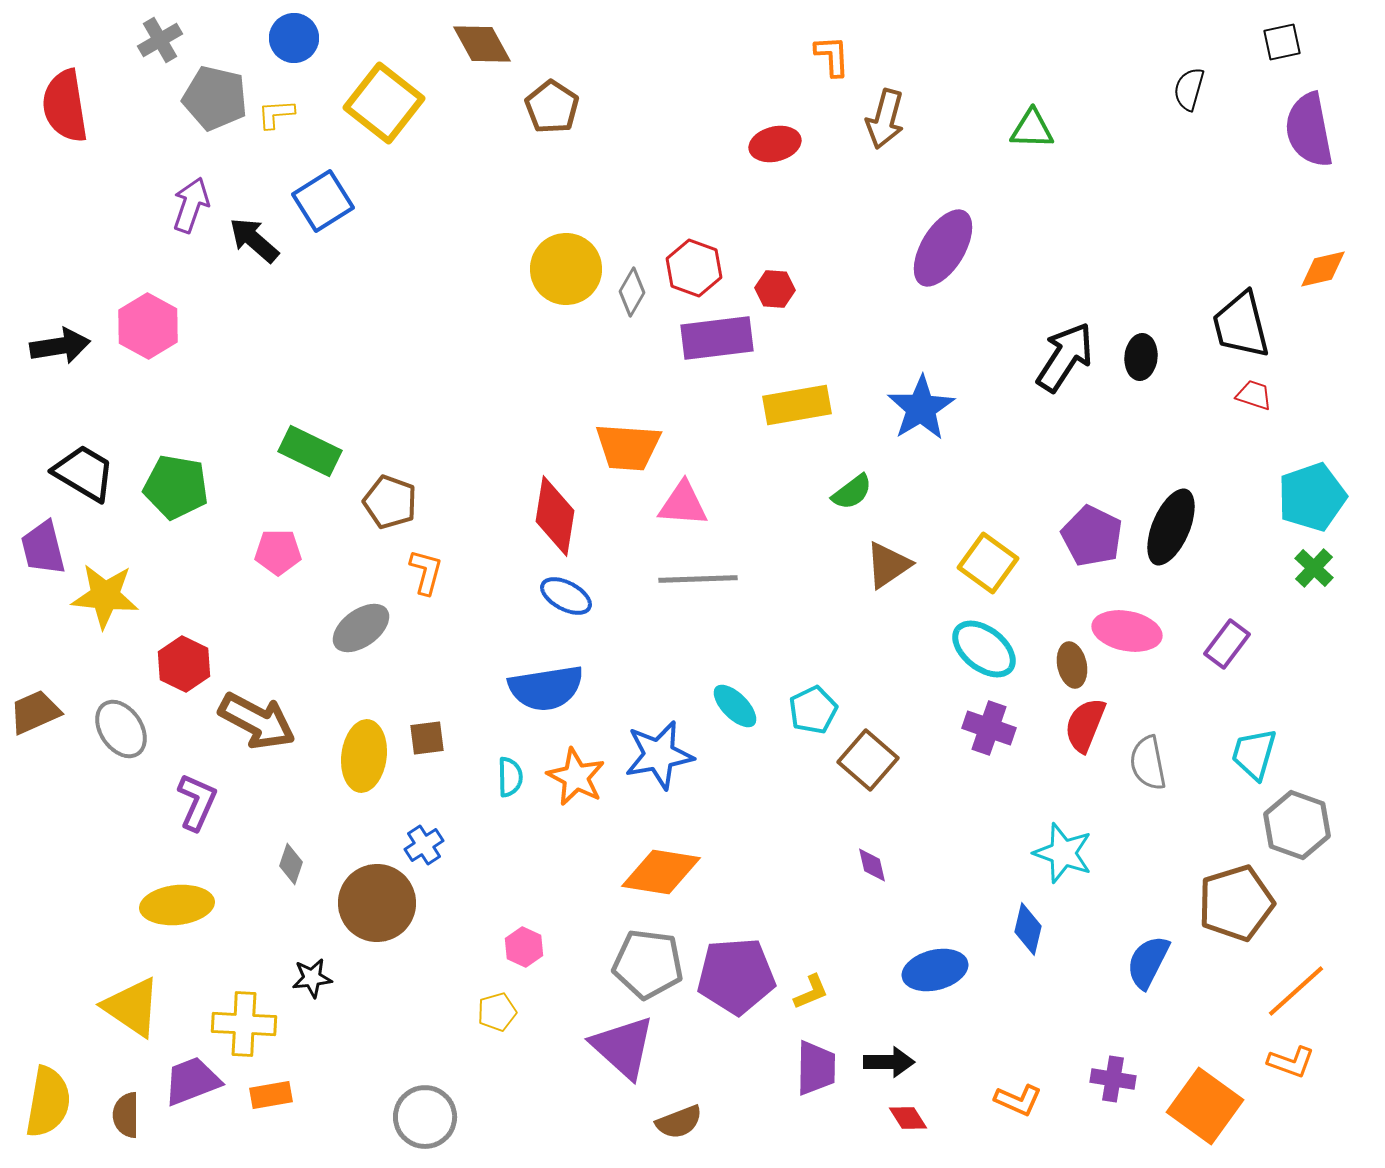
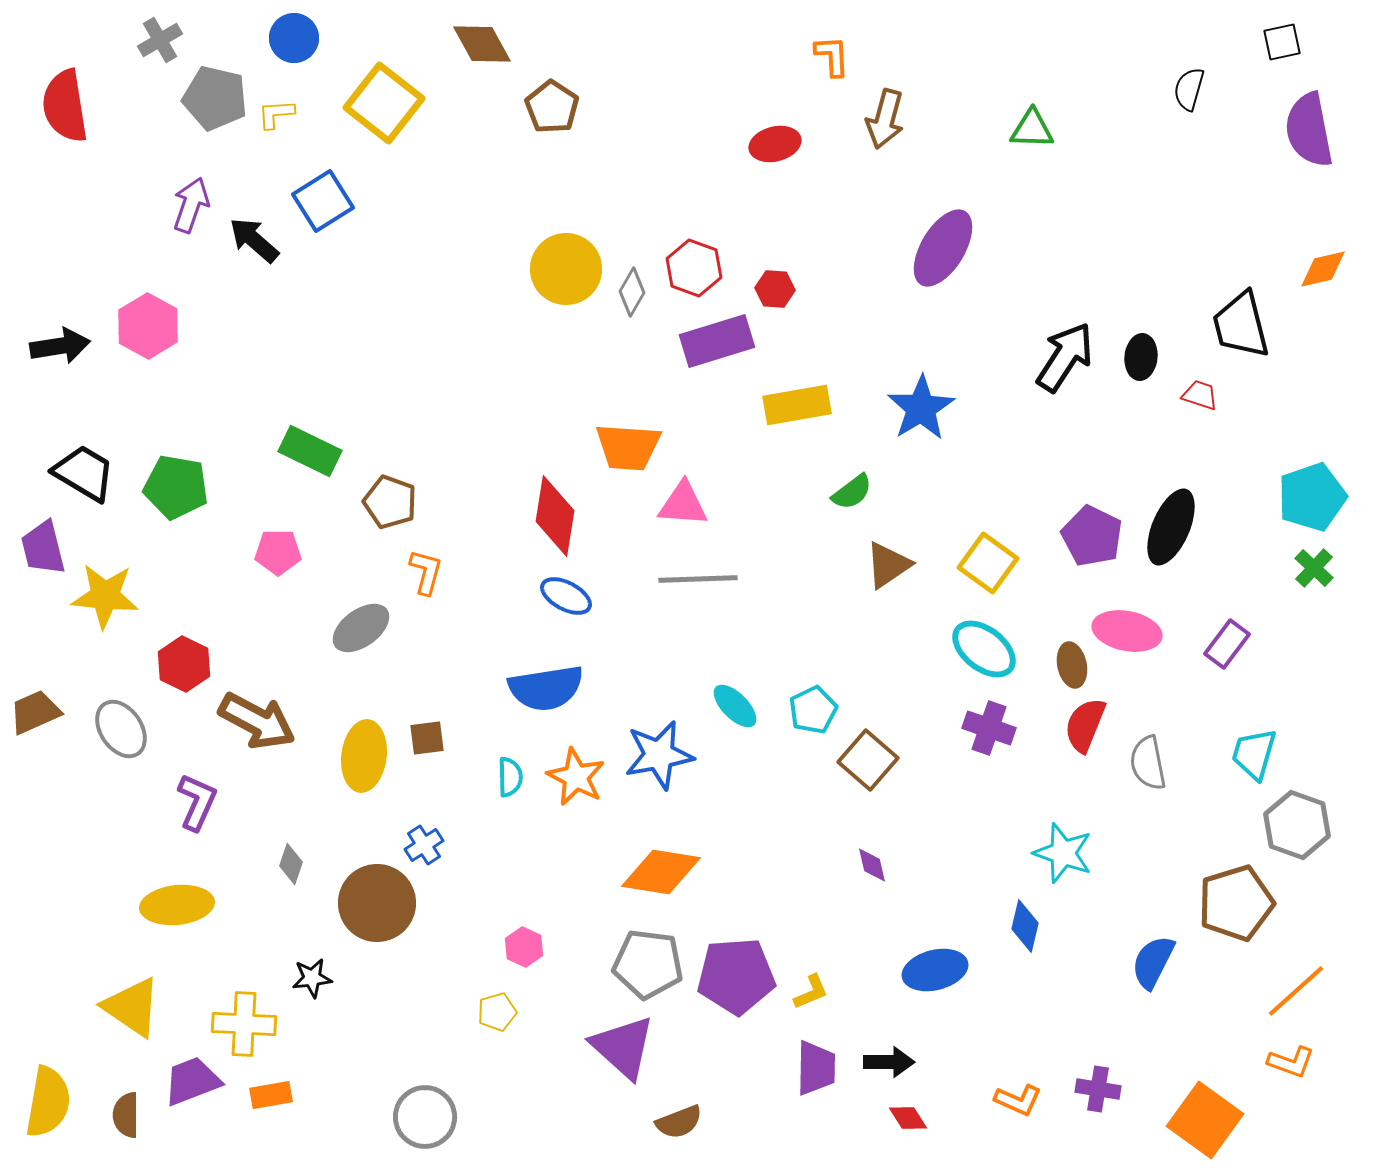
purple rectangle at (717, 338): moved 3 px down; rotated 10 degrees counterclockwise
red trapezoid at (1254, 395): moved 54 px left
blue diamond at (1028, 929): moved 3 px left, 3 px up
blue semicircle at (1148, 962): moved 5 px right
purple cross at (1113, 1079): moved 15 px left, 10 px down
orange square at (1205, 1106): moved 14 px down
